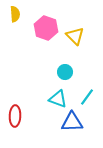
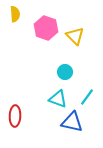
blue triangle: rotated 15 degrees clockwise
